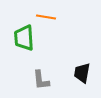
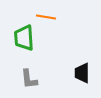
black trapezoid: rotated 10 degrees counterclockwise
gray L-shape: moved 12 px left, 1 px up
